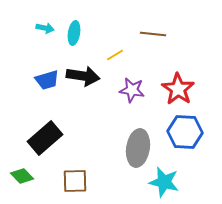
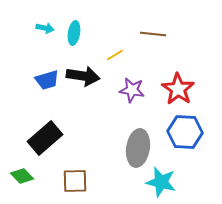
cyan star: moved 3 px left
